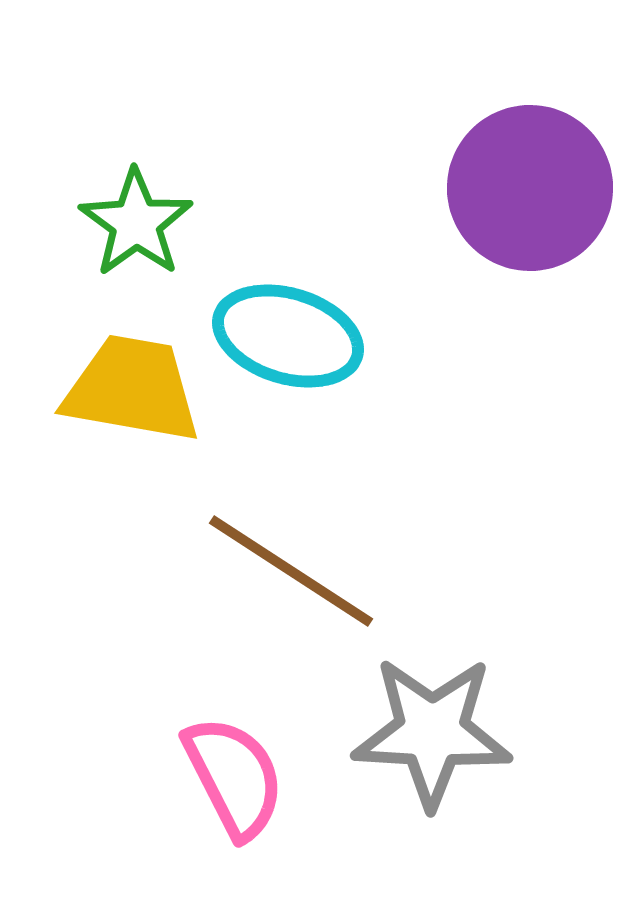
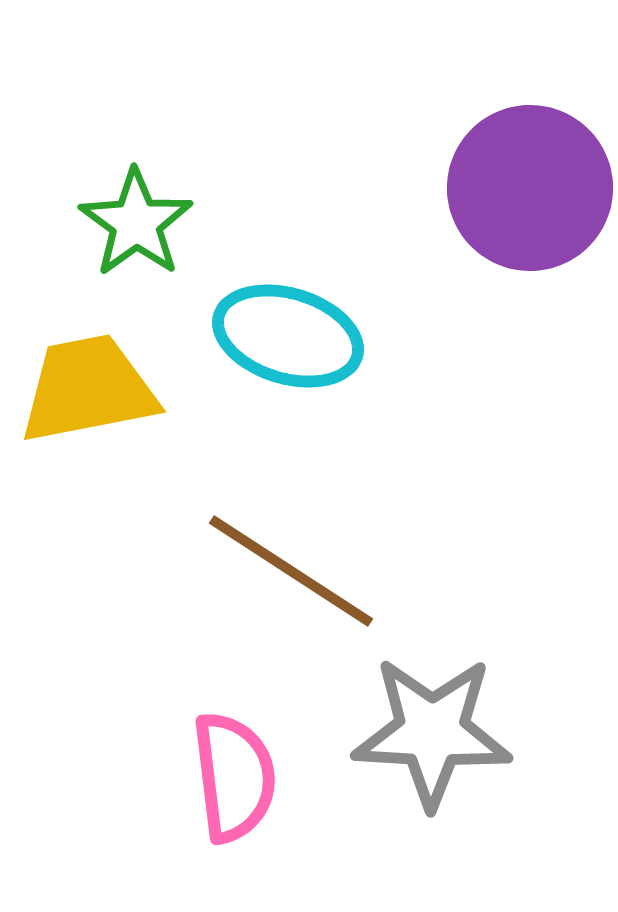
yellow trapezoid: moved 44 px left; rotated 21 degrees counterclockwise
pink semicircle: rotated 20 degrees clockwise
